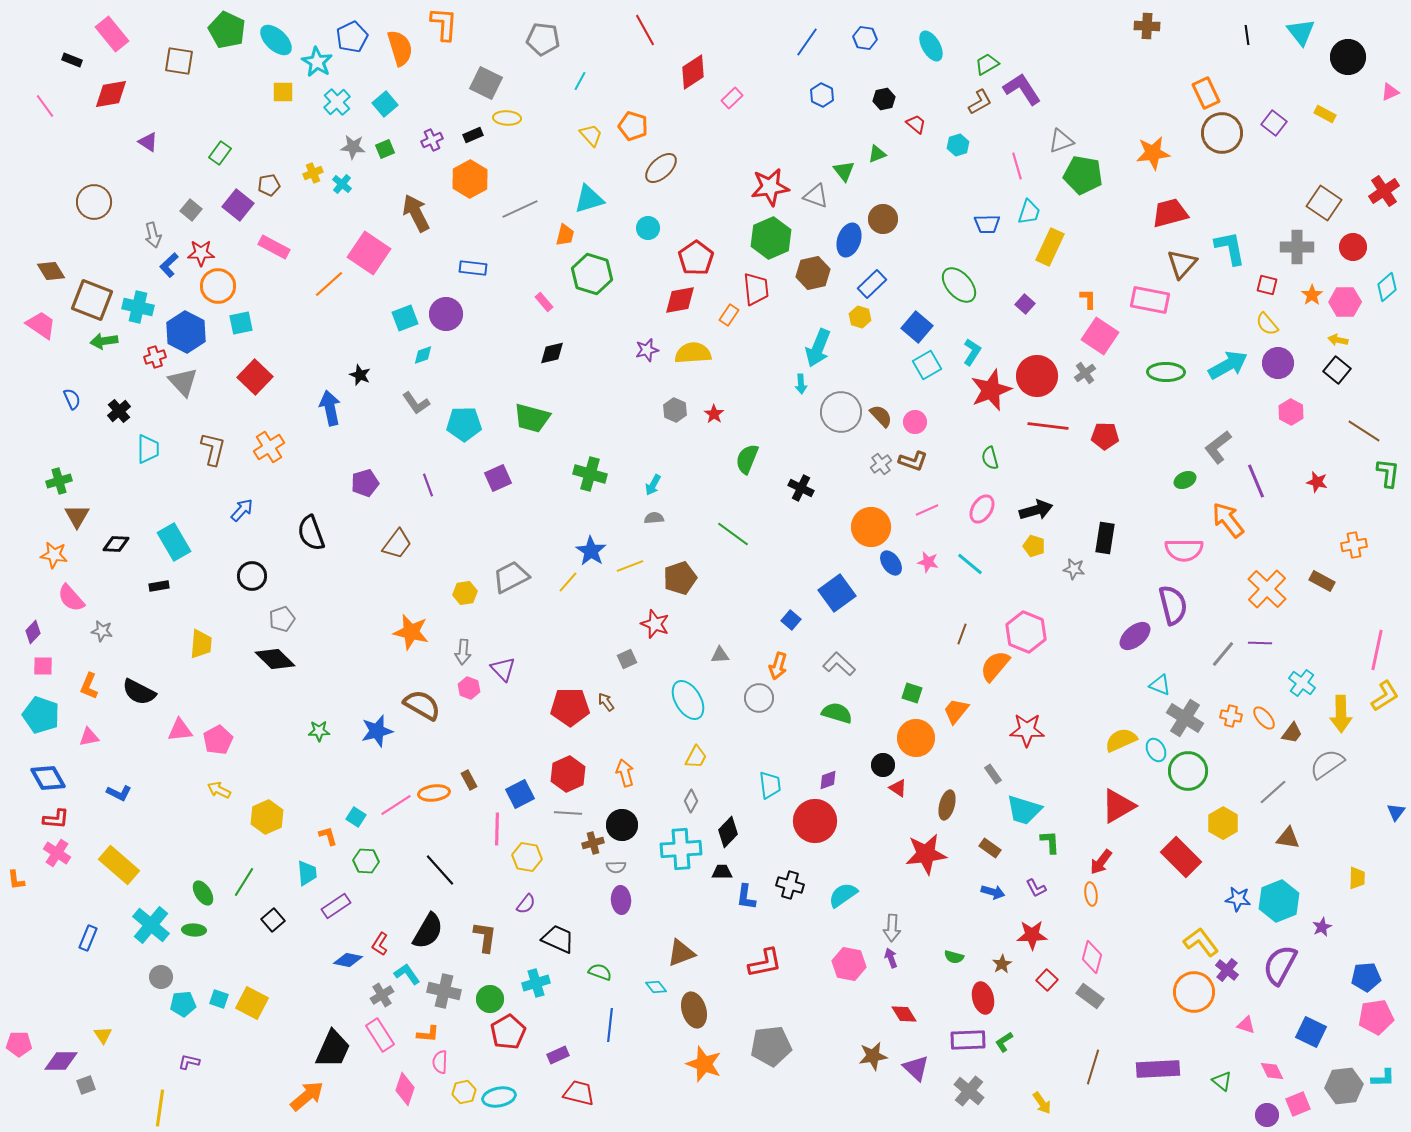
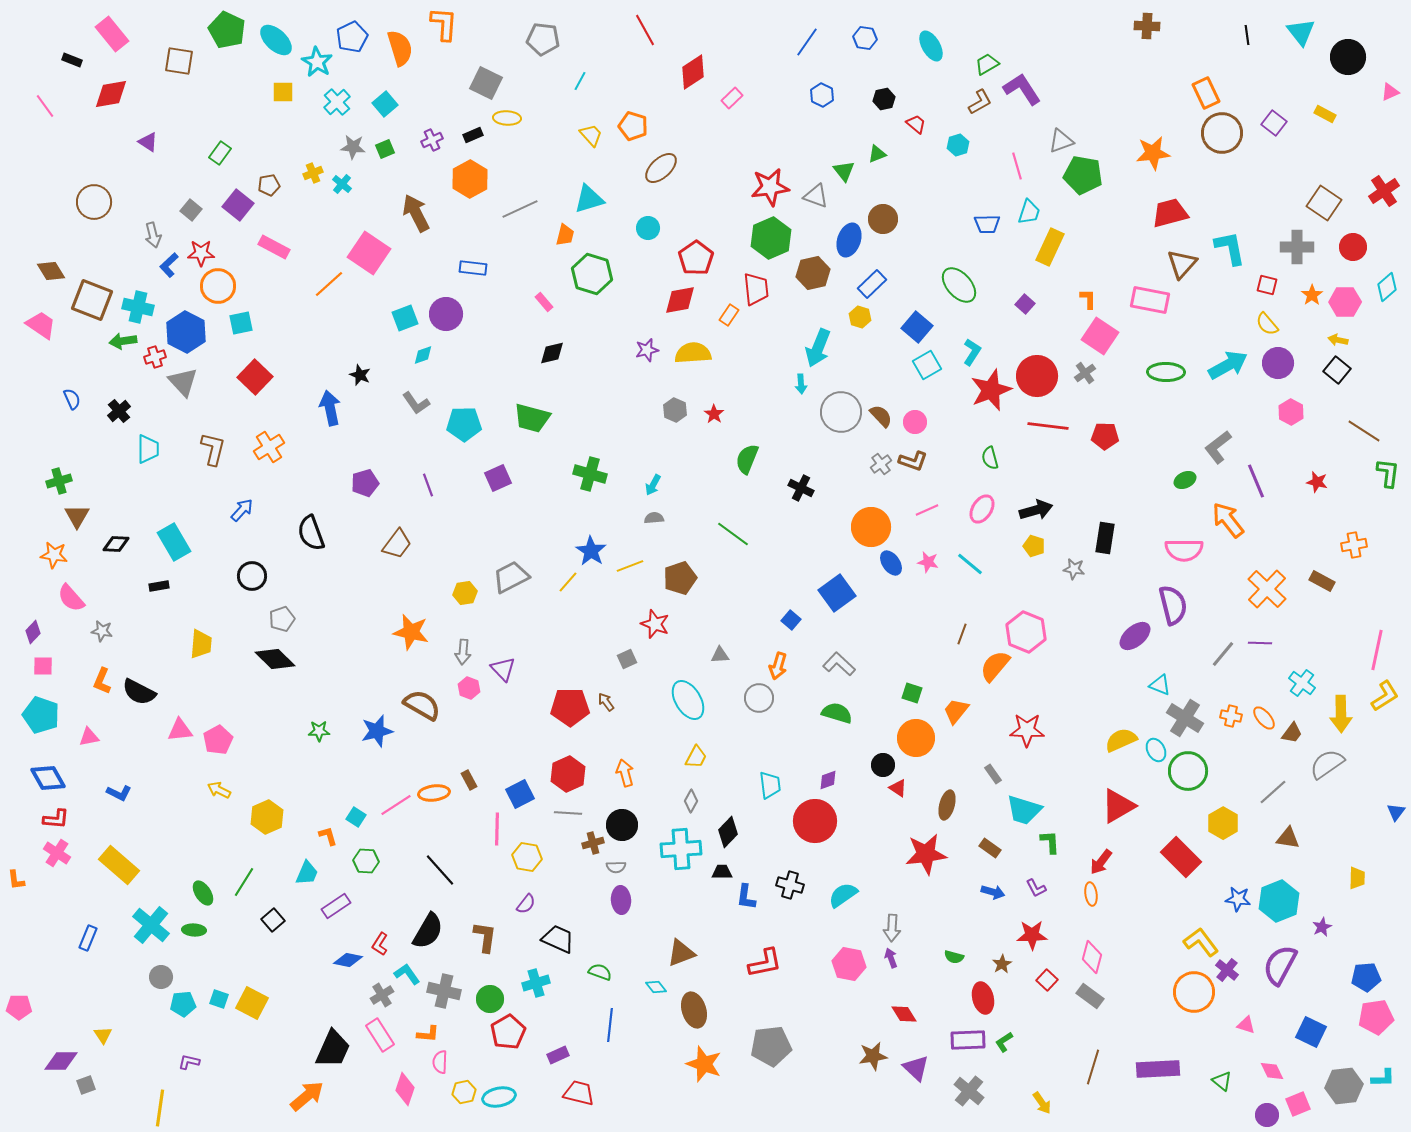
green arrow at (104, 341): moved 19 px right
orange L-shape at (89, 686): moved 13 px right, 5 px up
cyan trapezoid at (307, 873): rotated 28 degrees clockwise
pink pentagon at (19, 1044): moved 37 px up
